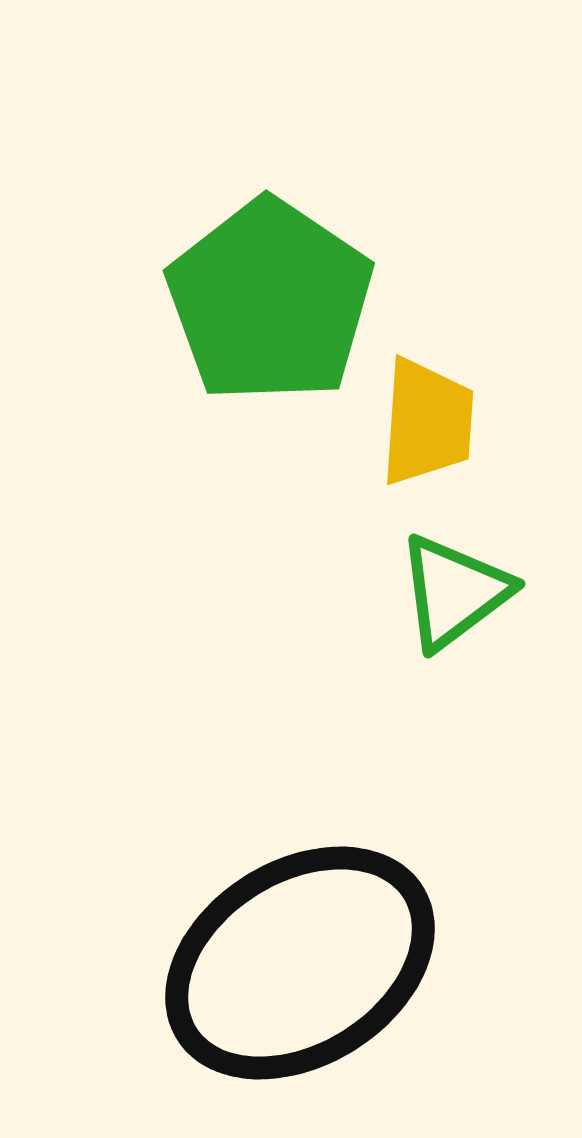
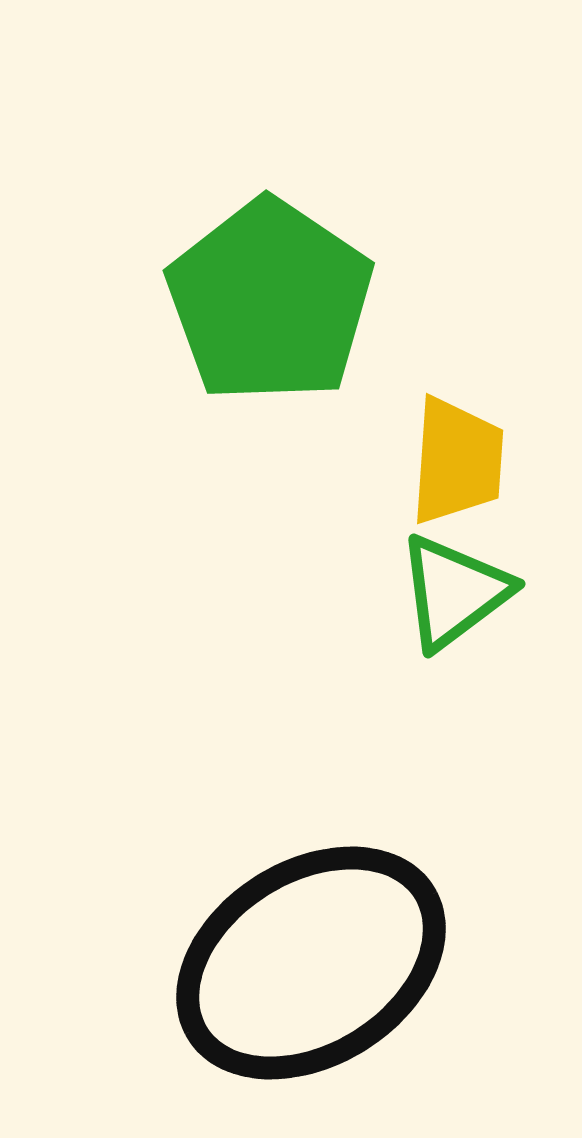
yellow trapezoid: moved 30 px right, 39 px down
black ellipse: moved 11 px right
